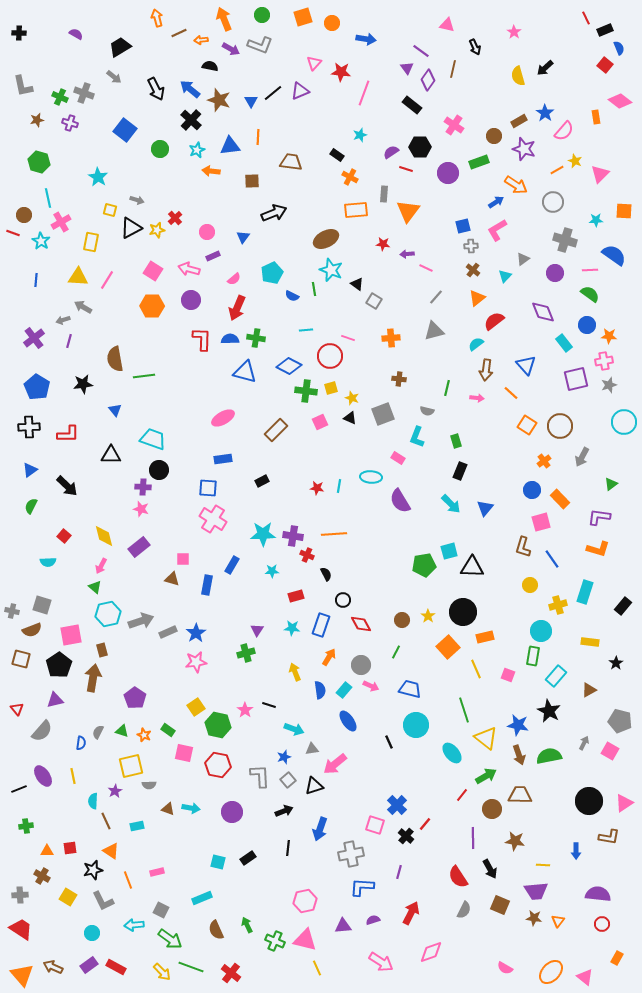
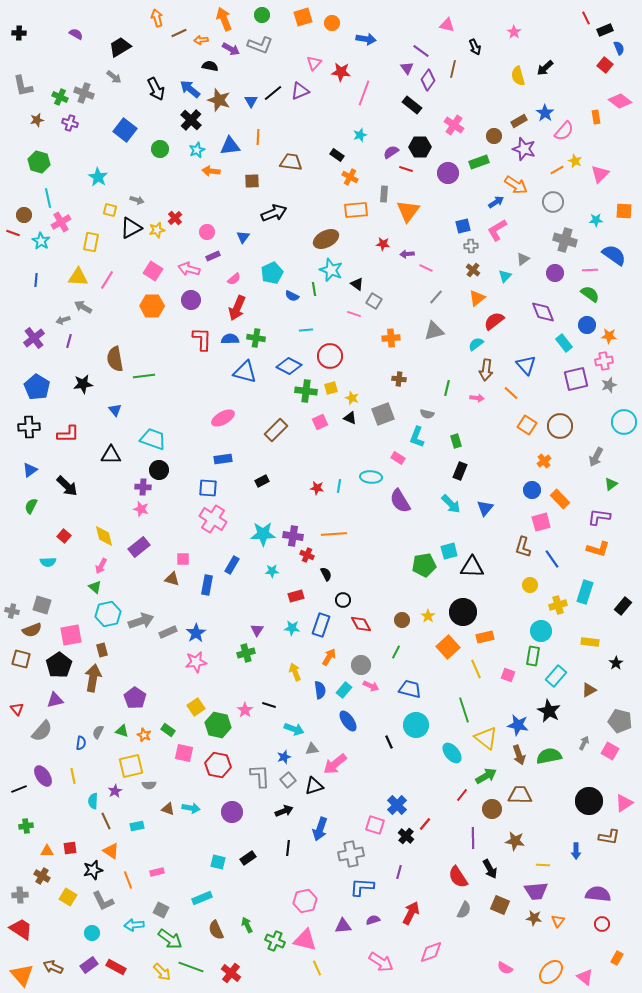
pink line at (348, 338): moved 6 px right, 24 px up
gray semicircle at (427, 411): moved 3 px down
gray arrow at (582, 457): moved 14 px right
